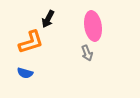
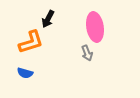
pink ellipse: moved 2 px right, 1 px down
